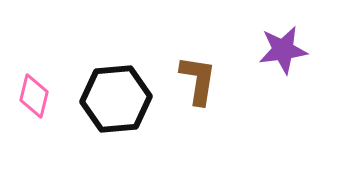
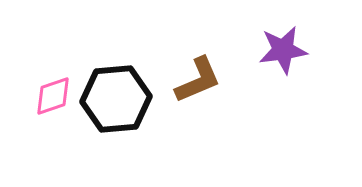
brown L-shape: rotated 58 degrees clockwise
pink diamond: moved 19 px right; rotated 57 degrees clockwise
